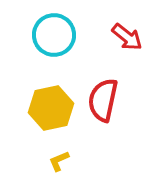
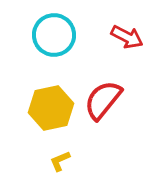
red arrow: rotated 12 degrees counterclockwise
red semicircle: rotated 27 degrees clockwise
yellow L-shape: moved 1 px right
